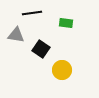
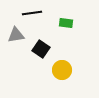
gray triangle: rotated 18 degrees counterclockwise
